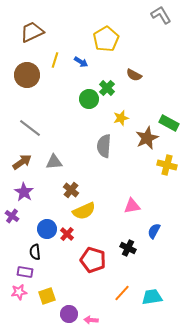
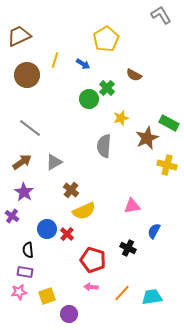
brown trapezoid: moved 13 px left, 4 px down
blue arrow: moved 2 px right, 2 px down
gray triangle: rotated 24 degrees counterclockwise
black semicircle: moved 7 px left, 2 px up
pink arrow: moved 33 px up
